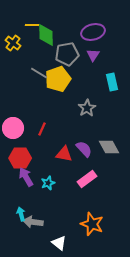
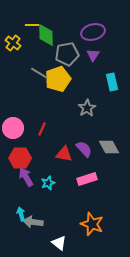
pink rectangle: rotated 18 degrees clockwise
